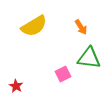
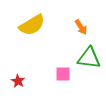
yellow semicircle: moved 2 px left, 1 px up
pink square: rotated 28 degrees clockwise
red star: moved 2 px right, 5 px up
